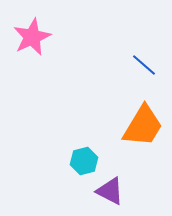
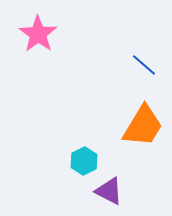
pink star: moved 6 px right, 3 px up; rotated 12 degrees counterclockwise
cyan hexagon: rotated 12 degrees counterclockwise
purple triangle: moved 1 px left
